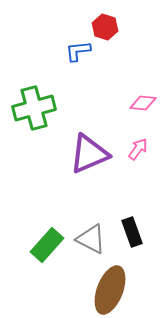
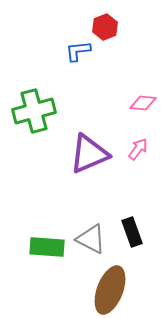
red hexagon: rotated 20 degrees clockwise
green cross: moved 3 px down
green rectangle: moved 2 px down; rotated 52 degrees clockwise
